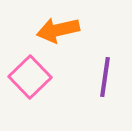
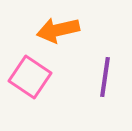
pink square: rotated 12 degrees counterclockwise
